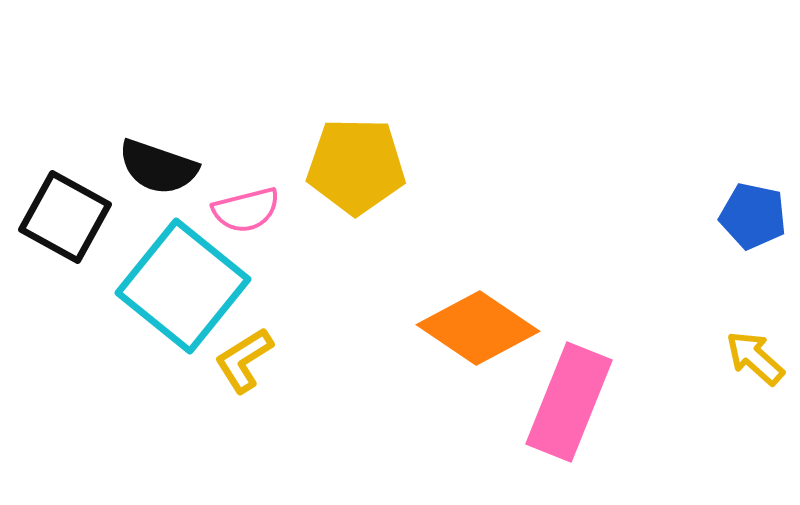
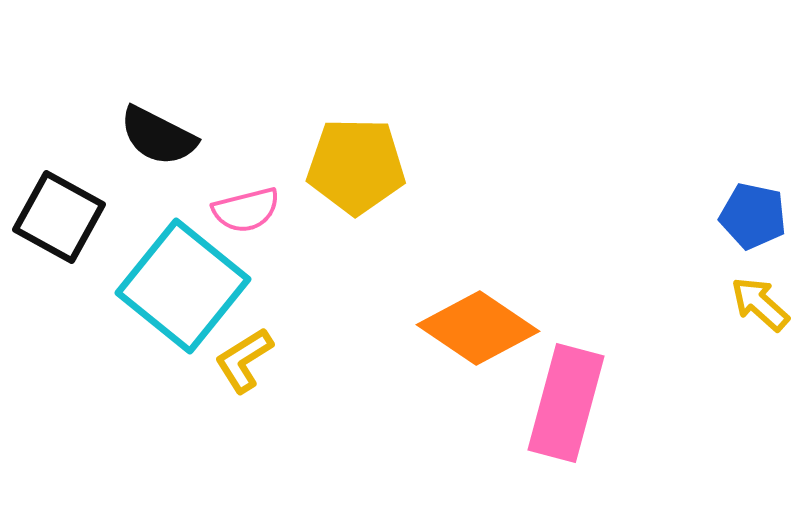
black semicircle: moved 31 px up; rotated 8 degrees clockwise
black square: moved 6 px left
yellow arrow: moved 5 px right, 54 px up
pink rectangle: moved 3 px left, 1 px down; rotated 7 degrees counterclockwise
